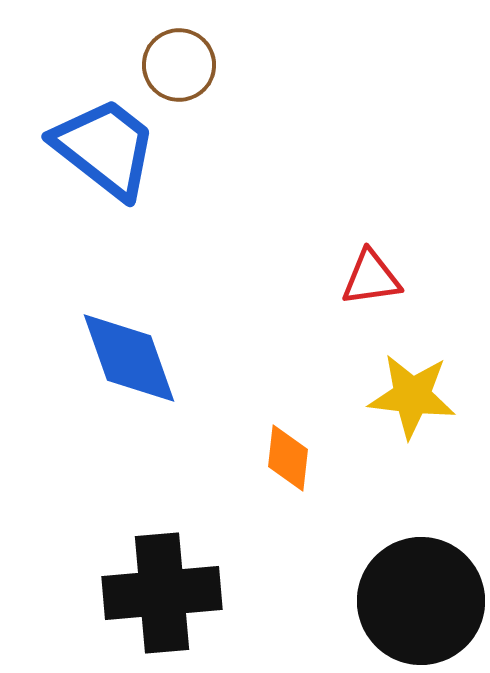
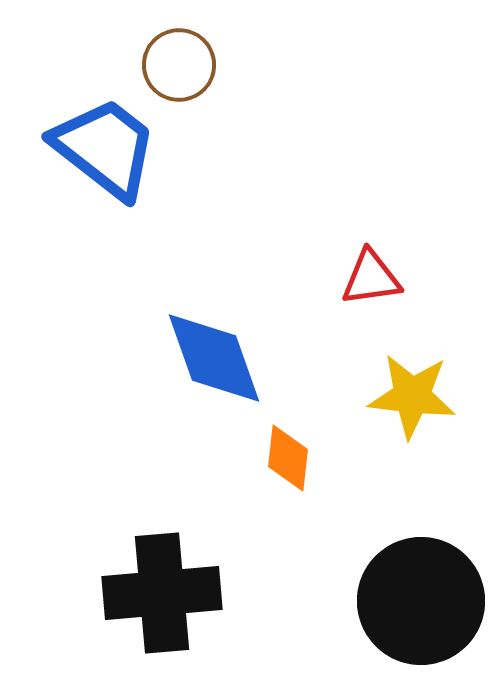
blue diamond: moved 85 px right
